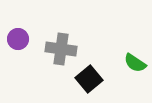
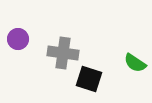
gray cross: moved 2 px right, 4 px down
black square: rotated 32 degrees counterclockwise
